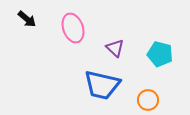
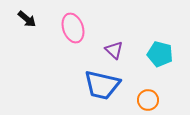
purple triangle: moved 1 px left, 2 px down
